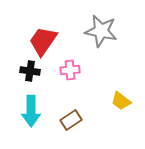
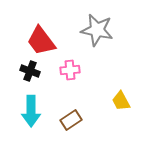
gray star: moved 4 px left, 1 px up
red trapezoid: moved 2 px left; rotated 72 degrees counterclockwise
black cross: rotated 12 degrees clockwise
yellow trapezoid: rotated 25 degrees clockwise
